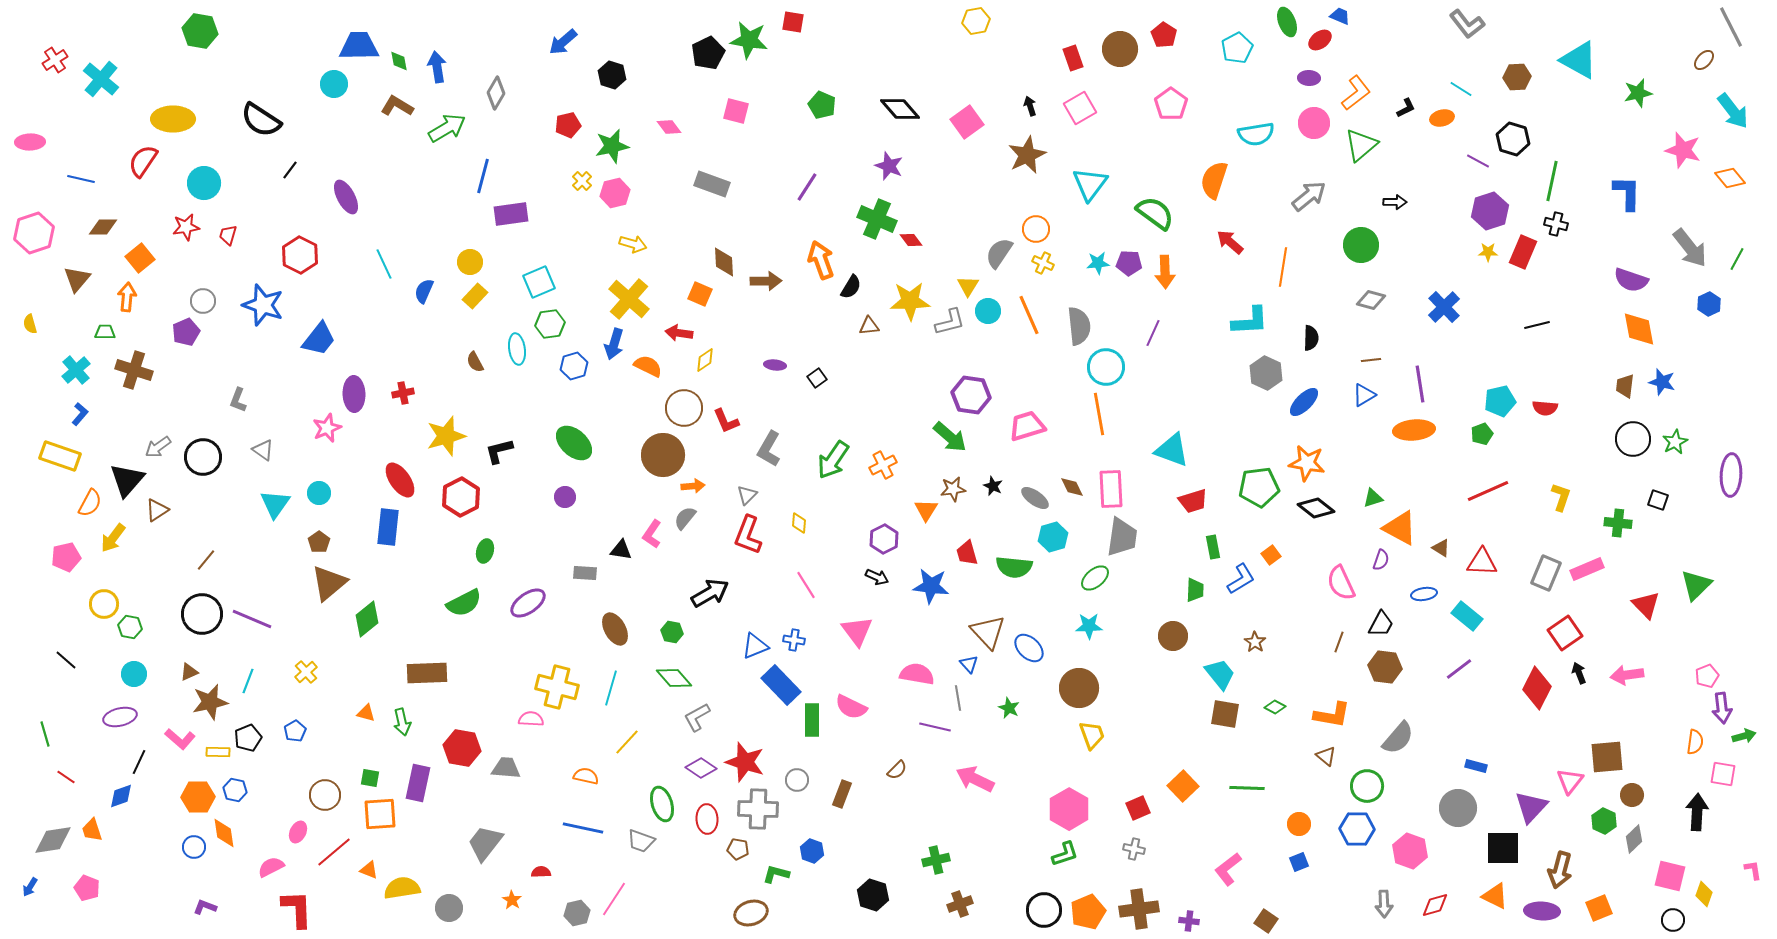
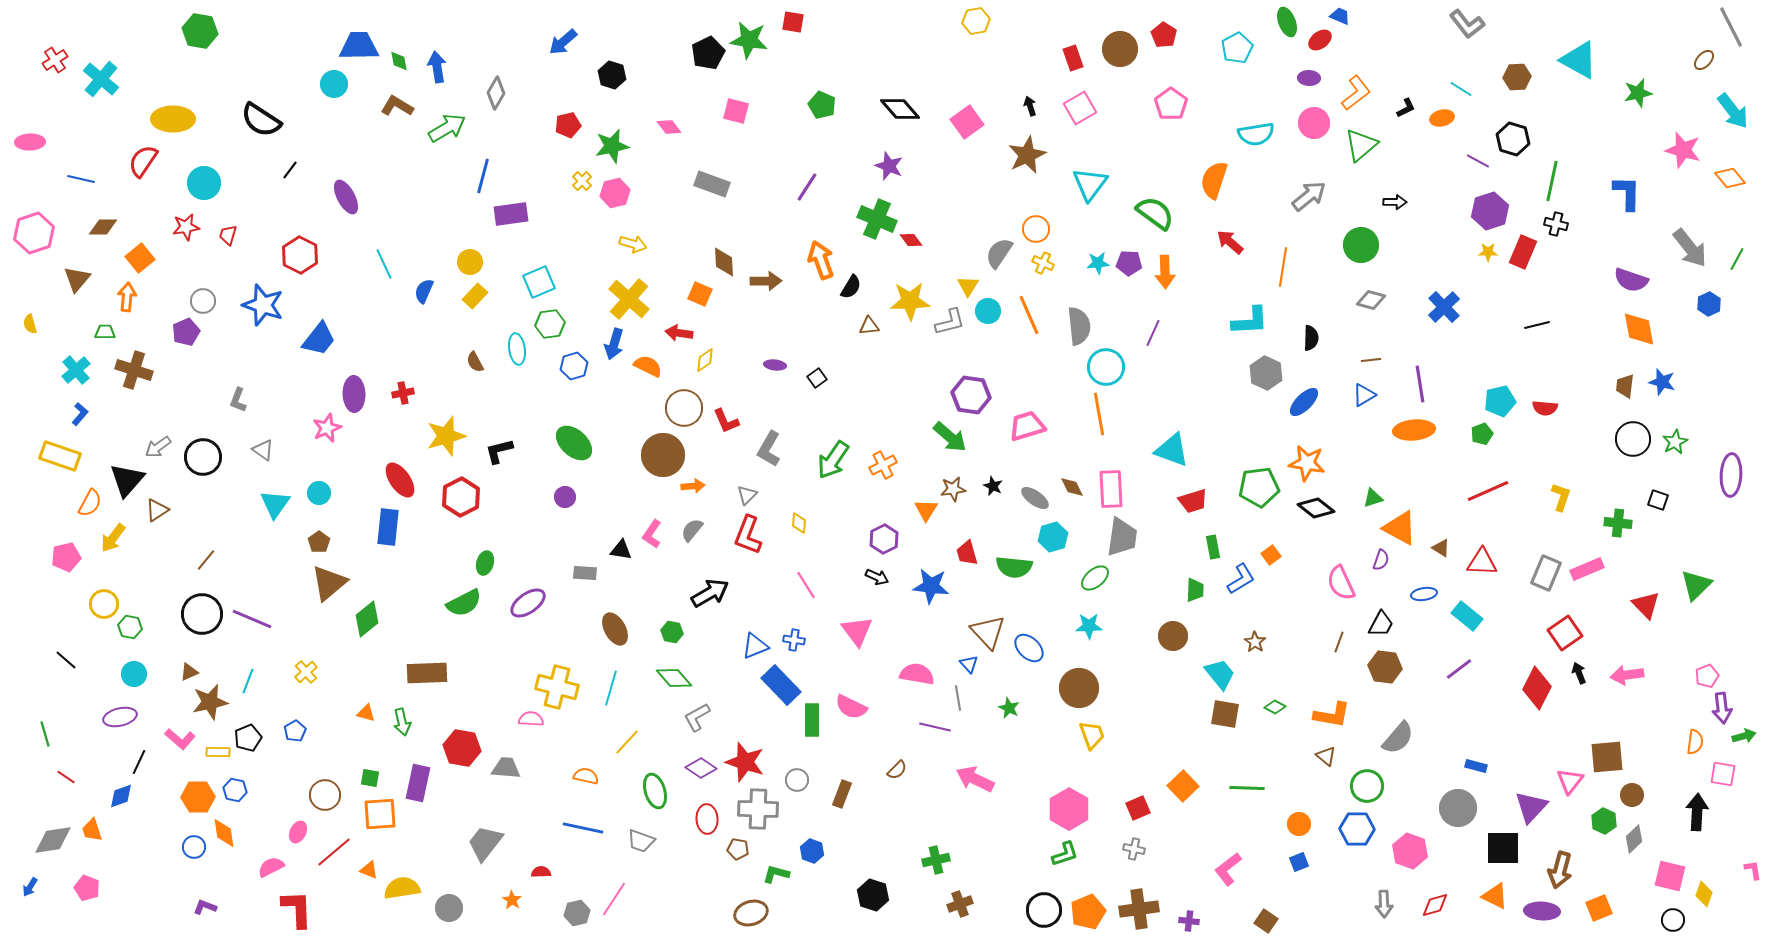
gray semicircle at (685, 518): moved 7 px right, 12 px down
green ellipse at (485, 551): moved 12 px down
green ellipse at (662, 804): moved 7 px left, 13 px up
